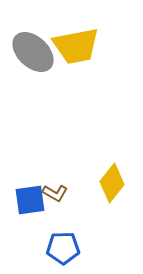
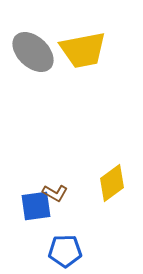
yellow trapezoid: moved 7 px right, 4 px down
yellow diamond: rotated 15 degrees clockwise
blue square: moved 6 px right, 6 px down
blue pentagon: moved 2 px right, 3 px down
